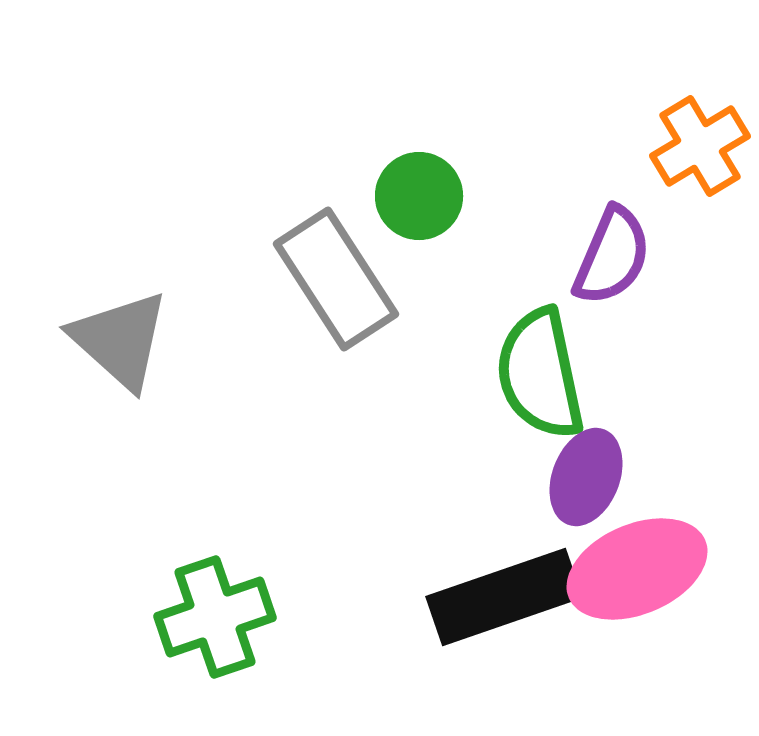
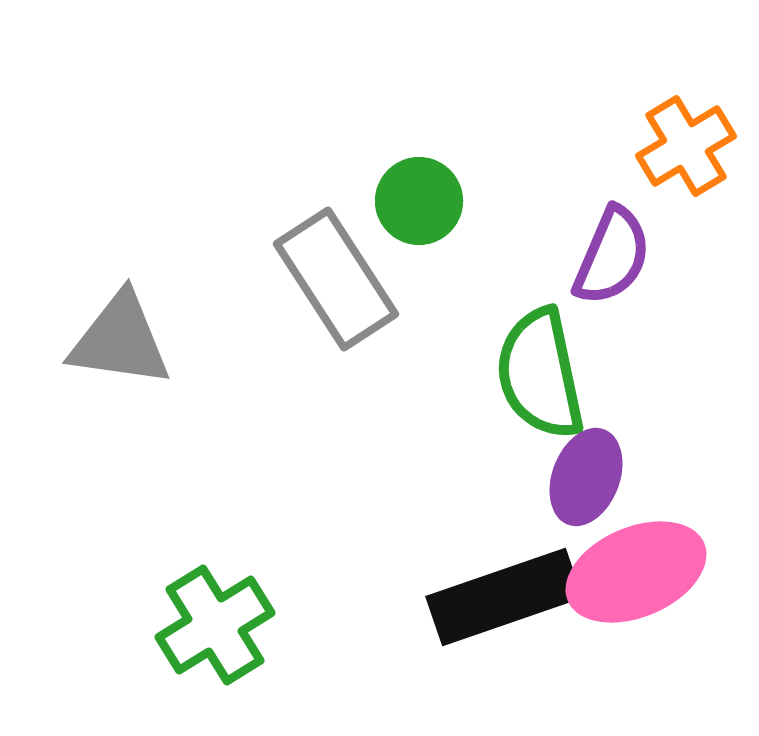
orange cross: moved 14 px left
green circle: moved 5 px down
gray triangle: rotated 34 degrees counterclockwise
pink ellipse: moved 1 px left, 3 px down
green cross: moved 8 px down; rotated 13 degrees counterclockwise
